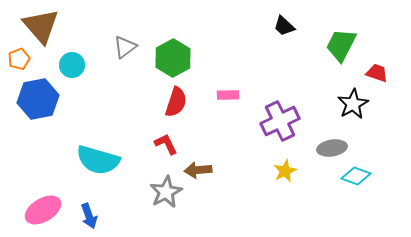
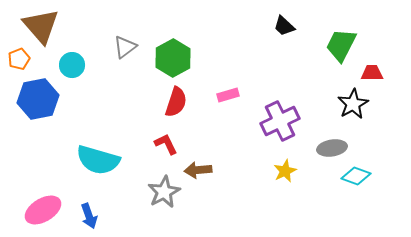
red trapezoid: moved 5 px left; rotated 20 degrees counterclockwise
pink rectangle: rotated 15 degrees counterclockwise
gray star: moved 2 px left
